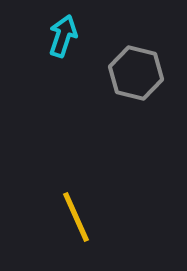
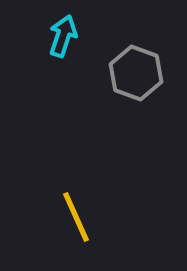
gray hexagon: rotated 6 degrees clockwise
